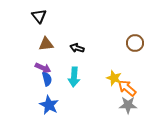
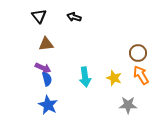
brown circle: moved 3 px right, 10 px down
black arrow: moved 3 px left, 31 px up
cyan arrow: moved 11 px right; rotated 12 degrees counterclockwise
orange arrow: moved 14 px right, 13 px up; rotated 18 degrees clockwise
blue star: moved 1 px left
